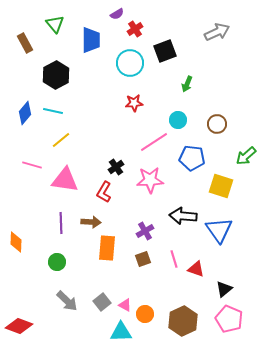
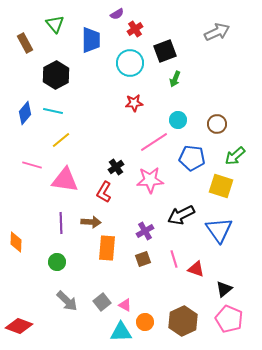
green arrow at (187, 84): moved 12 px left, 5 px up
green arrow at (246, 156): moved 11 px left
black arrow at (183, 216): moved 2 px left, 1 px up; rotated 32 degrees counterclockwise
orange circle at (145, 314): moved 8 px down
